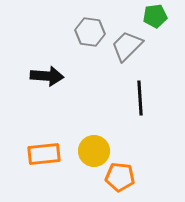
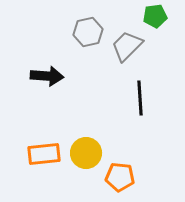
gray hexagon: moved 2 px left; rotated 20 degrees counterclockwise
yellow circle: moved 8 px left, 2 px down
